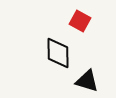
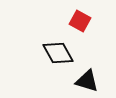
black diamond: rotated 28 degrees counterclockwise
